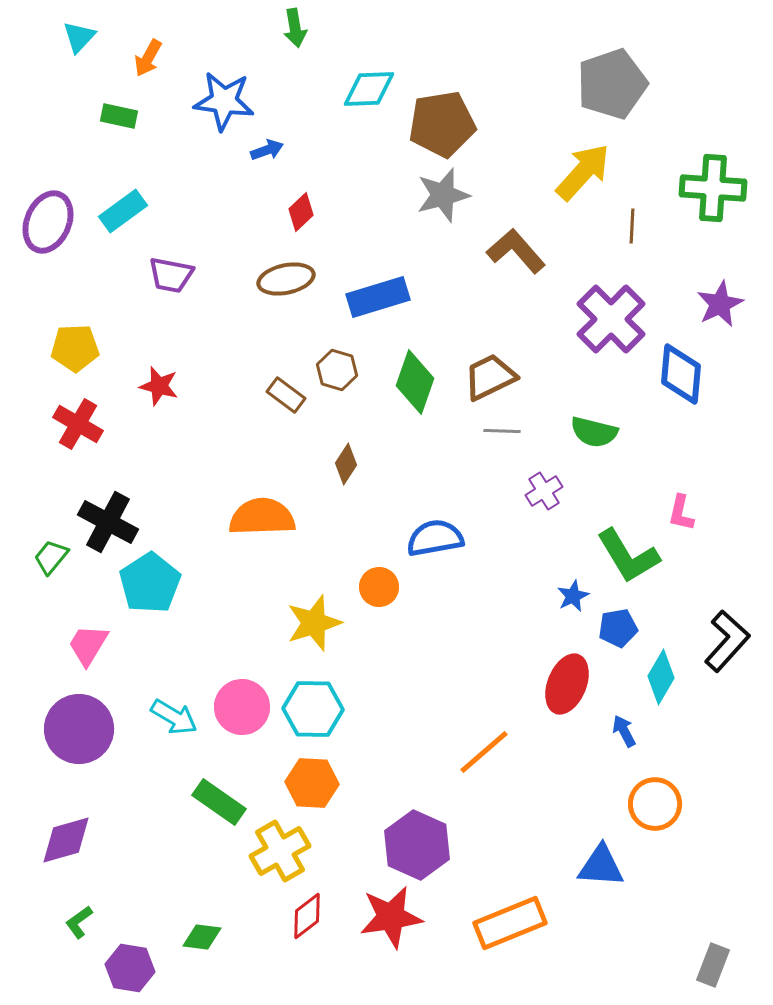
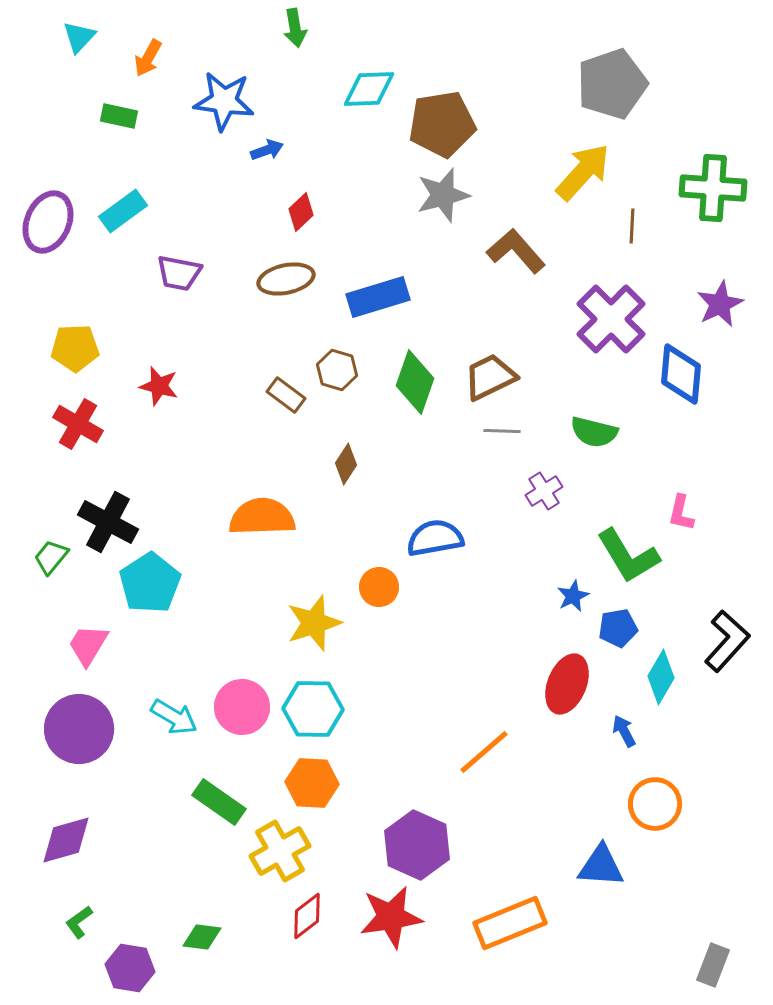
purple trapezoid at (171, 275): moved 8 px right, 2 px up
